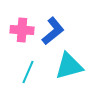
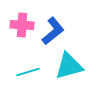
pink cross: moved 5 px up
cyan line: rotated 50 degrees clockwise
